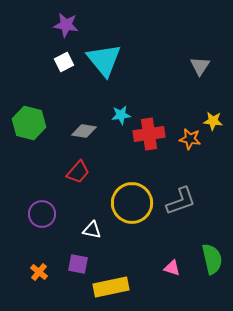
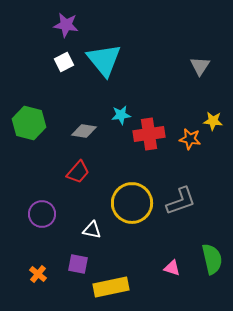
orange cross: moved 1 px left, 2 px down
